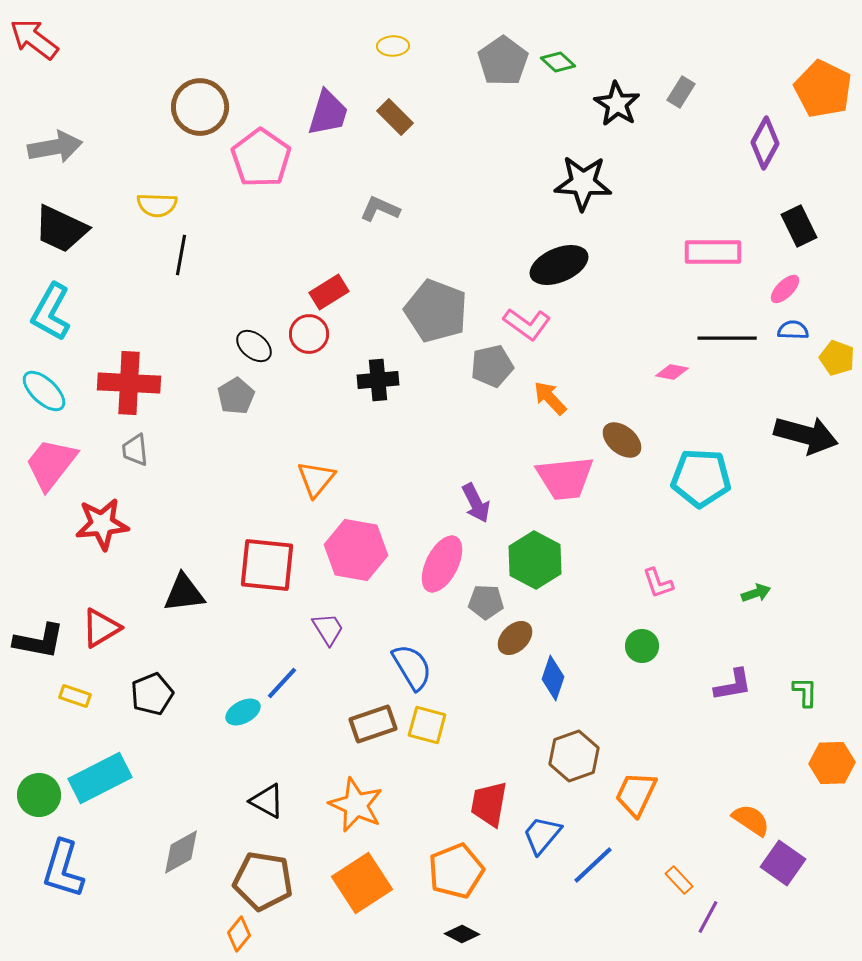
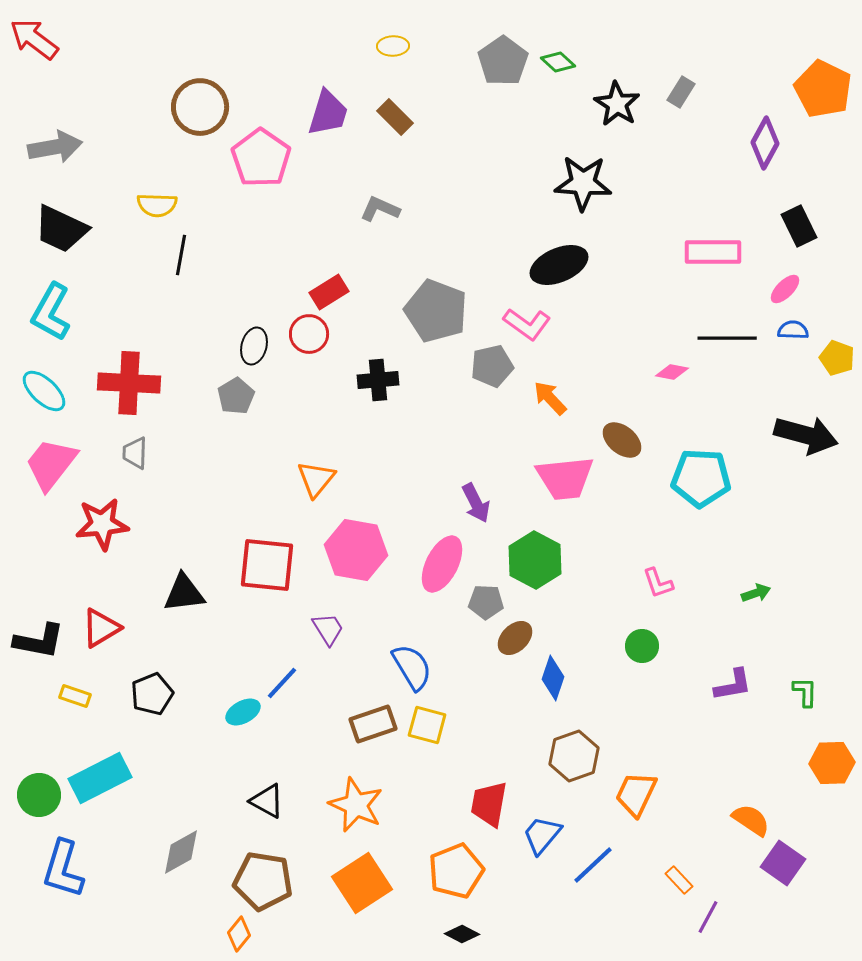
black ellipse at (254, 346): rotated 66 degrees clockwise
gray trapezoid at (135, 450): moved 3 px down; rotated 8 degrees clockwise
